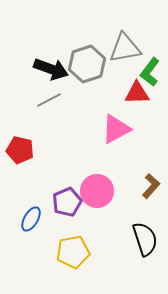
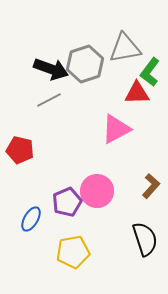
gray hexagon: moved 2 px left
